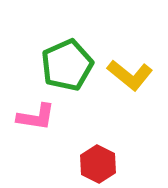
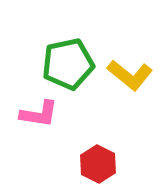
green pentagon: moved 1 px right, 1 px up; rotated 12 degrees clockwise
pink L-shape: moved 3 px right, 3 px up
